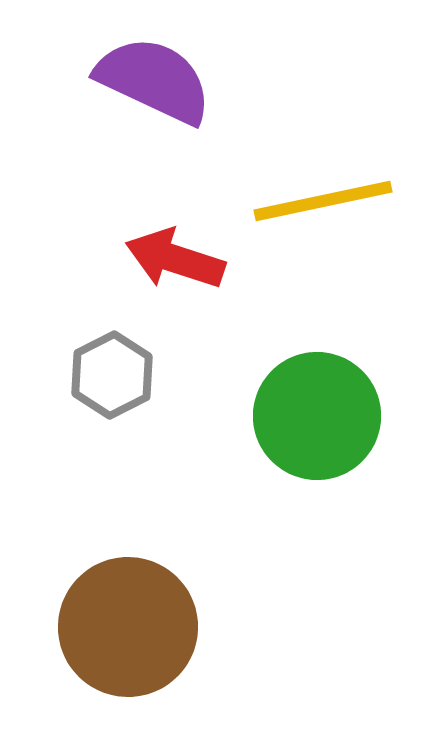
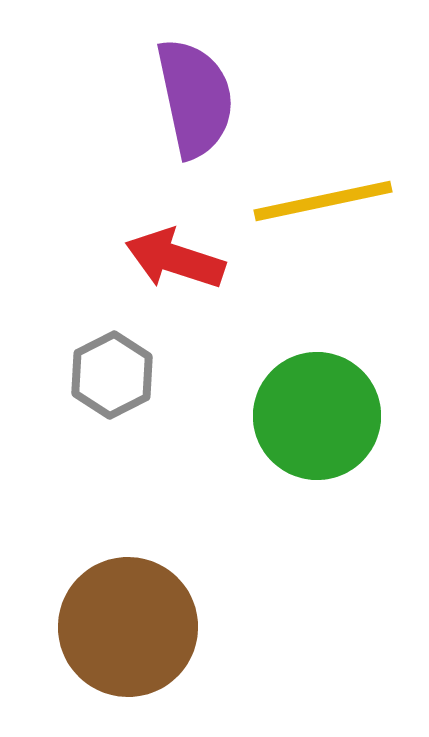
purple semicircle: moved 41 px right, 18 px down; rotated 53 degrees clockwise
